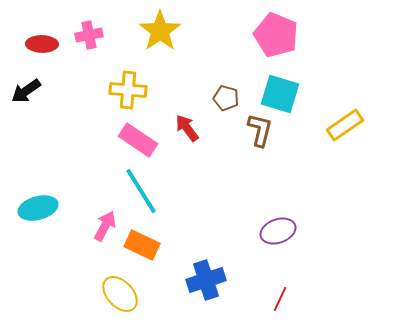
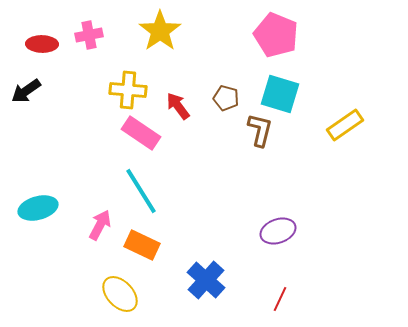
red arrow: moved 9 px left, 22 px up
pink rectangle: moved 3 px right, 7 px up
pink arrow: moved 5 px left, 1 px up
blue cross: rotated 30 degrees counterclockwise
